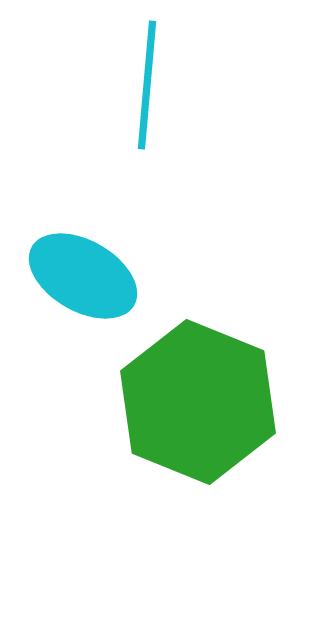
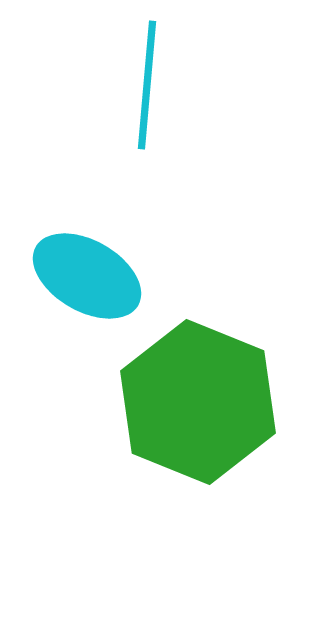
cyan ellipse: moved 4 px right
